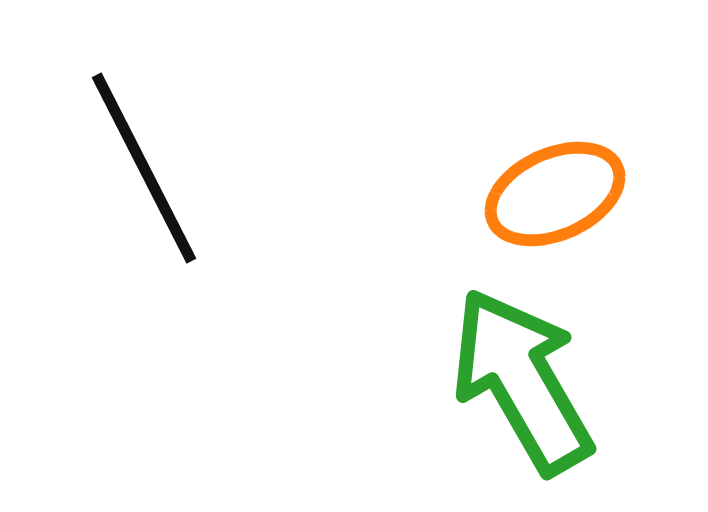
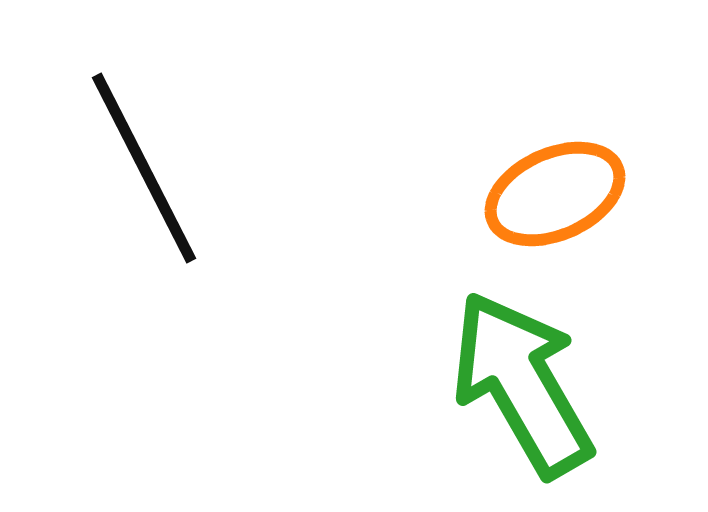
green arrow: moved 3 px down
